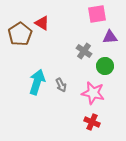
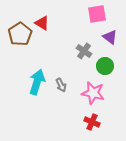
purple triangle: rotated 42 degrees clockwise
